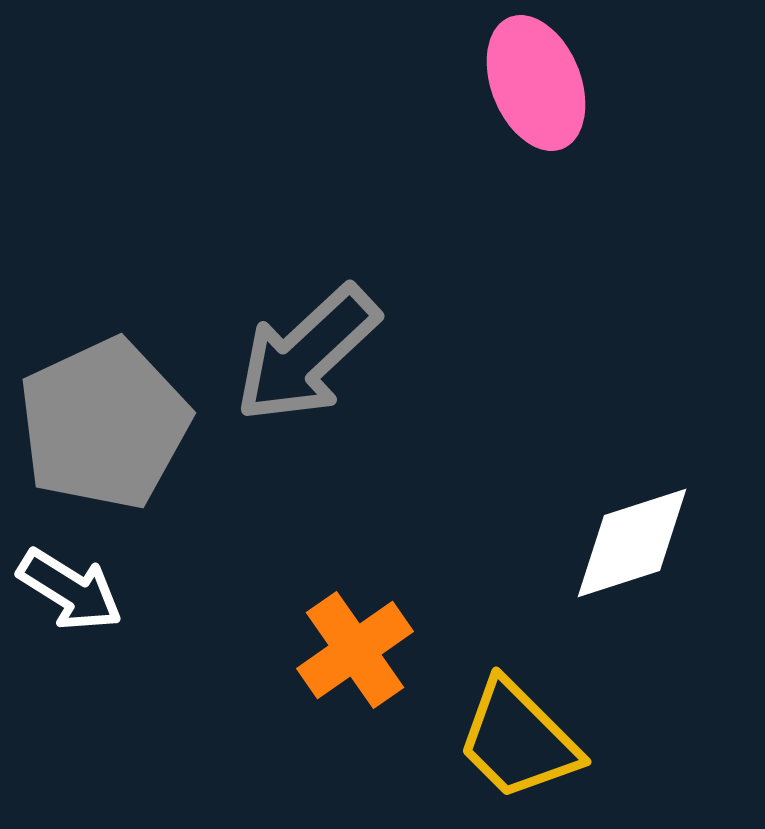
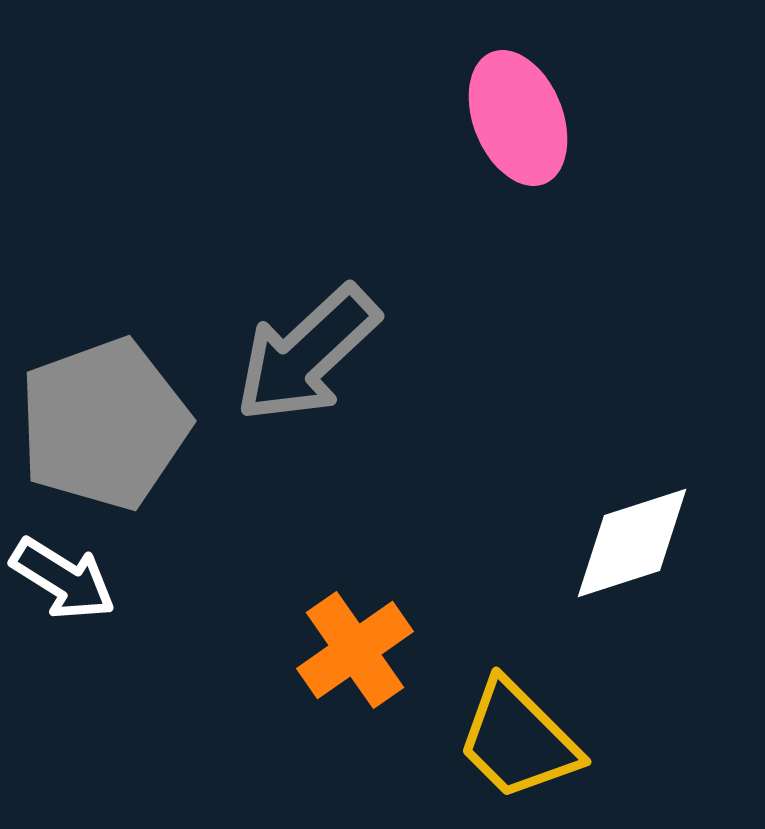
pink ellipse: moved 18 px left, 35 px down
gray pentagon: rotated 5 degrees clockwise
white arrow: moved 7 px left, 11 px up
